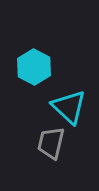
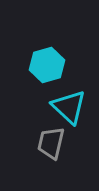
cyan hexagon: moved 13 px right, 2 px up; rotated 16 degrees clockwise
